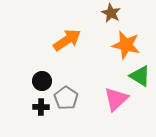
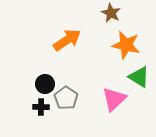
green triangle: moved 1 px left, 1 px down
black circle: moved 3 px right, 3 px down
pink triangle: moved 2 px left
